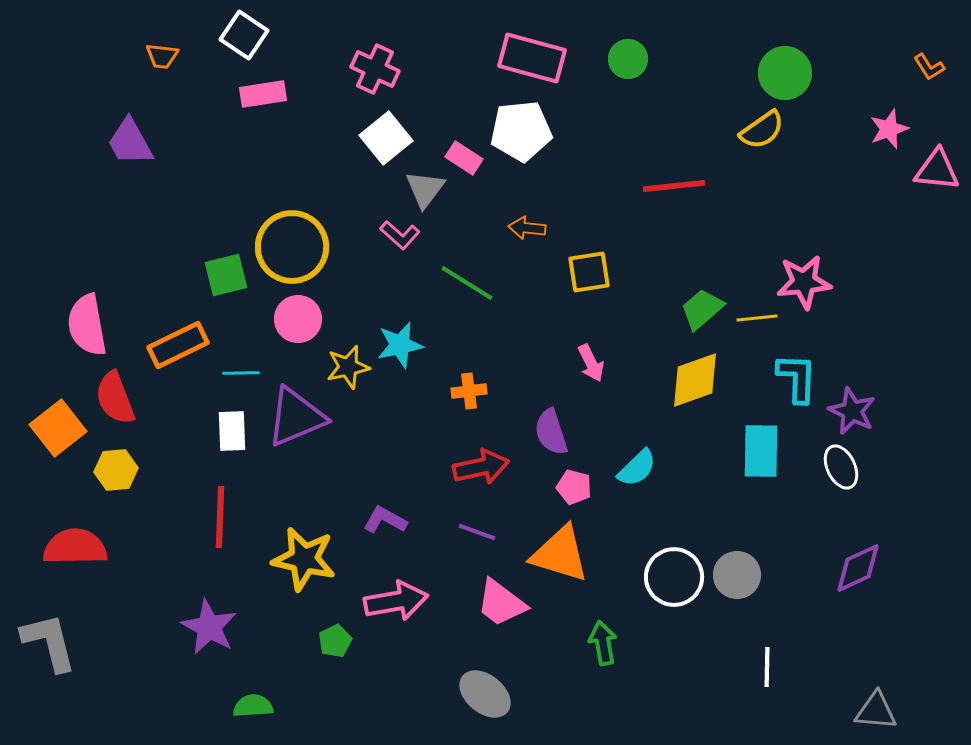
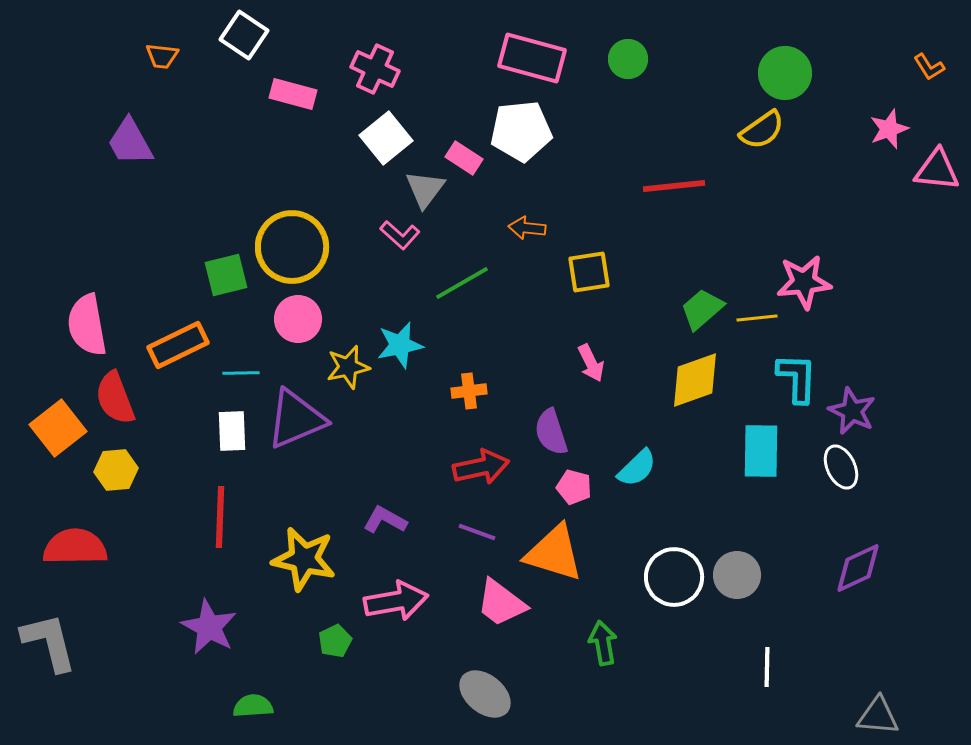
pink rectangle at (263, 94): moved 30 px right; rotated 24 degrees clockwise
green line at (467, 283): moved 5 px left; rotated 62 degrees counterclockwise
purple triangle at (296, 417): moved 2 px down
orange triangle at (560, 554): moved 6 px left, 1 px up
gray triangle at (876, 711): moved 2 px right, 5 px down
